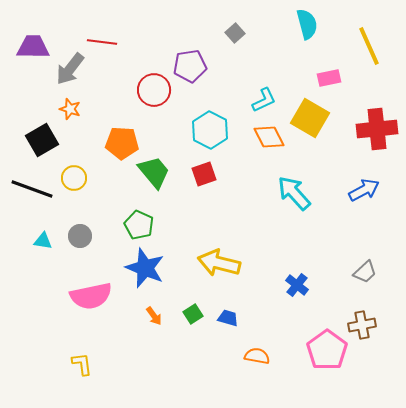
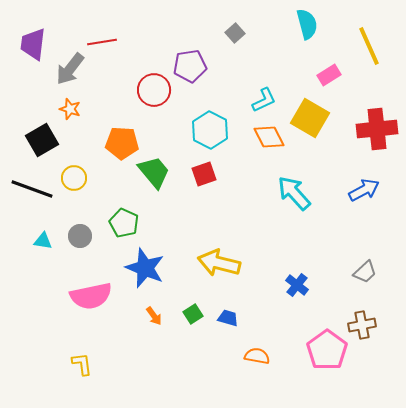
red line: rotated 16 degrees counterclockwise
purple trapezoid: moved 3 px up; rotated 84 degrees counterclockwise
pink rectangle: moved 3 px up; rotated 20 degrees counterclockwise
green pentagon: moved 15 px left, 2 px up
